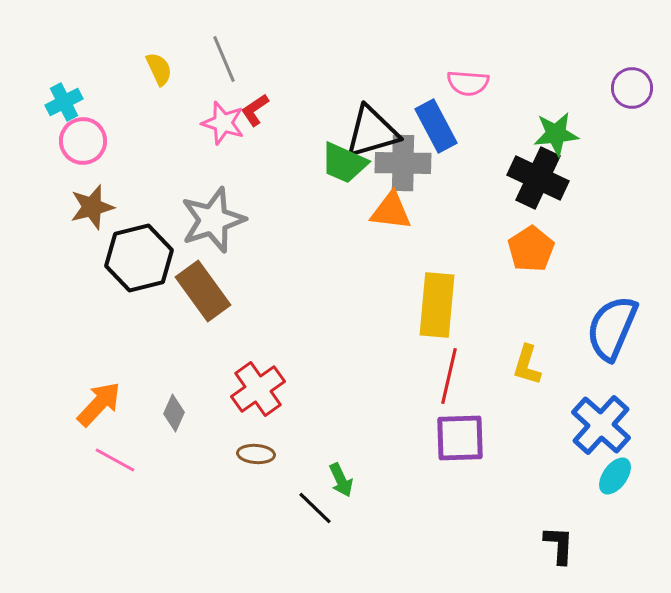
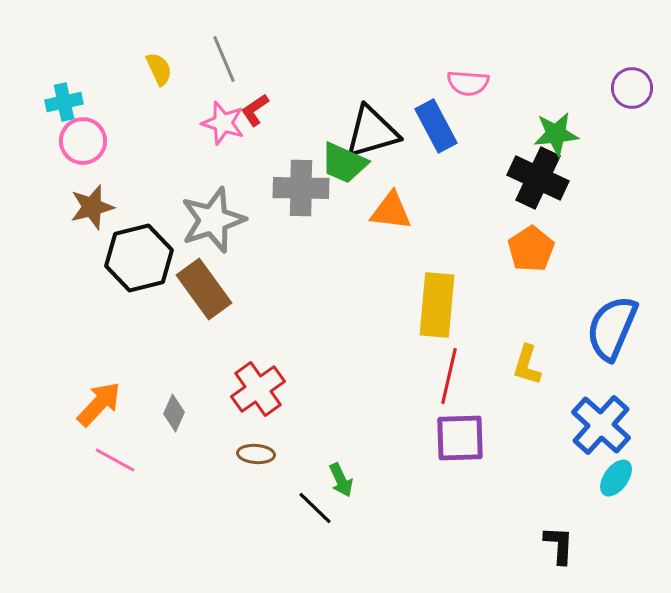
cyan cross: rotated 15 degrees clockwise
gray cross: moved 102 px left, 25 px down
brown rectangle: moved 1 px right, 2 px up
cyan ellipse: moved 1 px right, 2 px down
